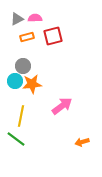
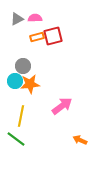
orange rectangle: moved 10 px right
orange star: moved 2 px left
orange arrow: moved 2 px left, 2 px up; rotated 40 degrees clockwise
